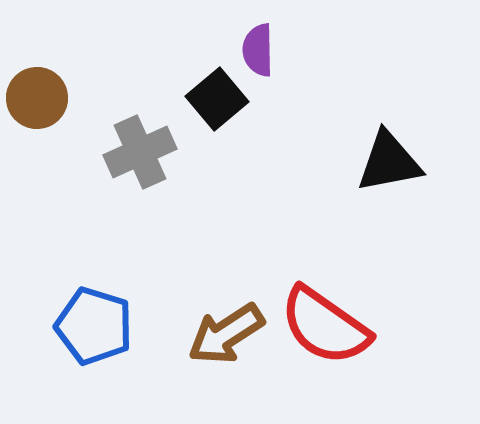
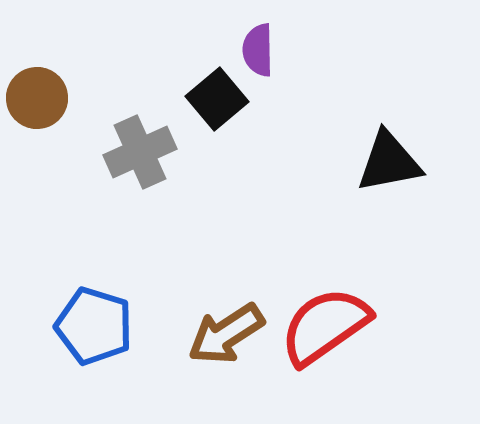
red semicircle: rotated 110 degrees clockwise
